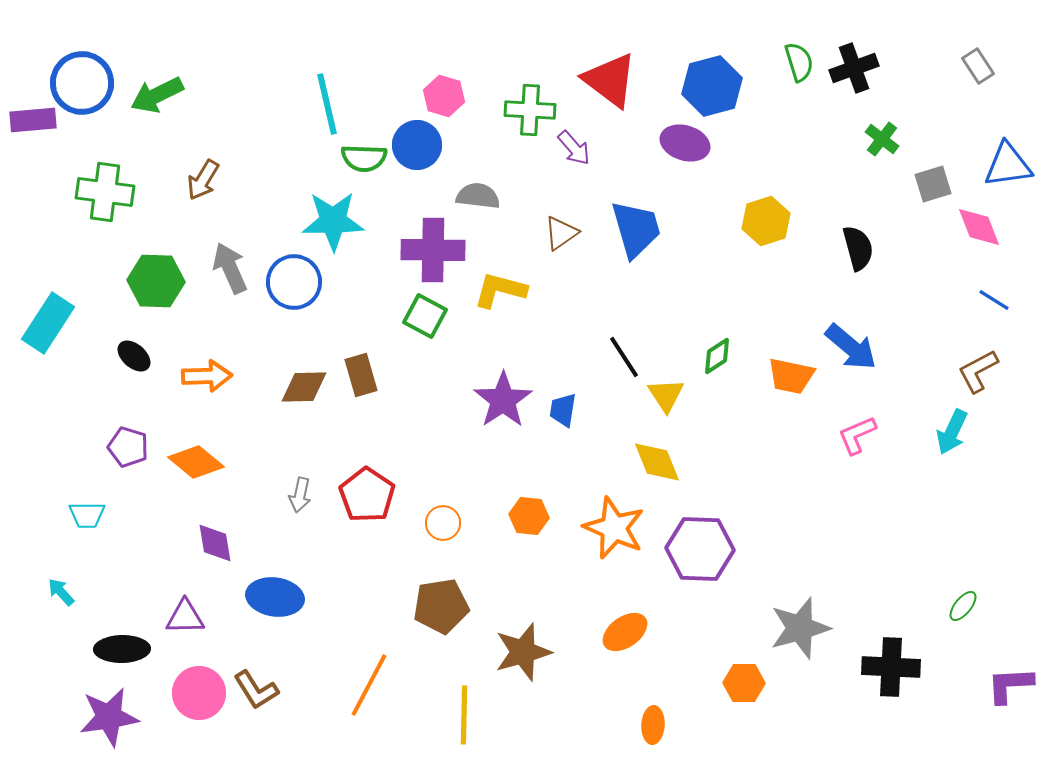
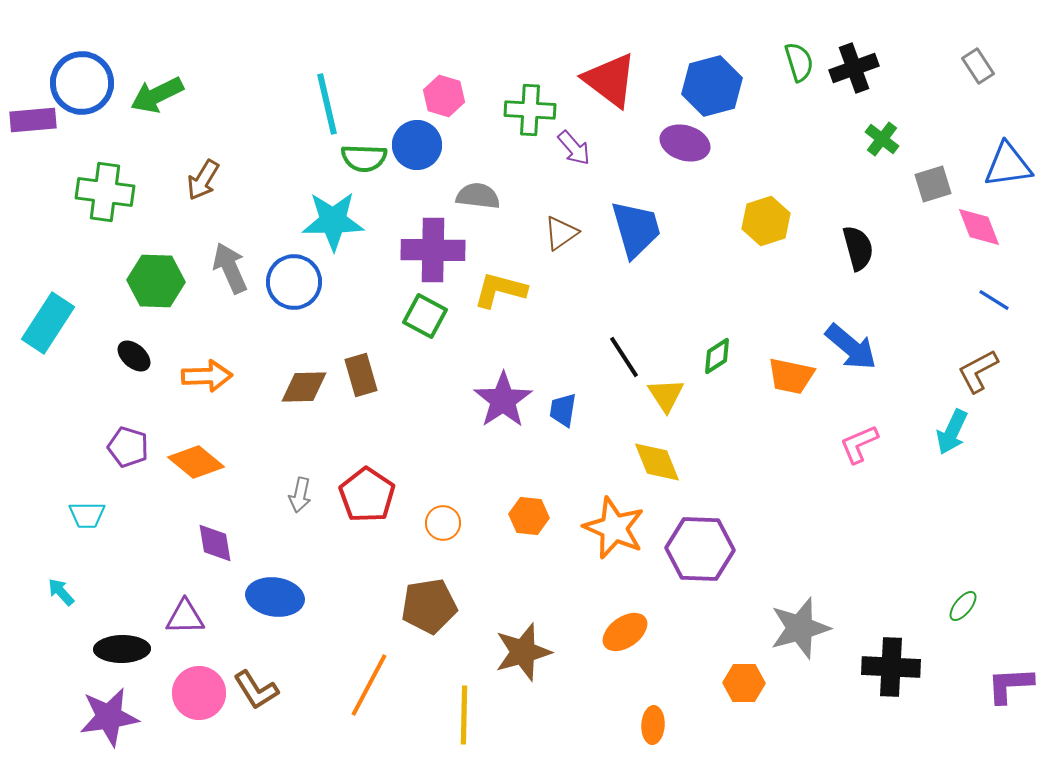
pink L-shape at (857, 435): moved 2 px right, 9 px down
brown pentagon at (441, 606): moved 12 px left
